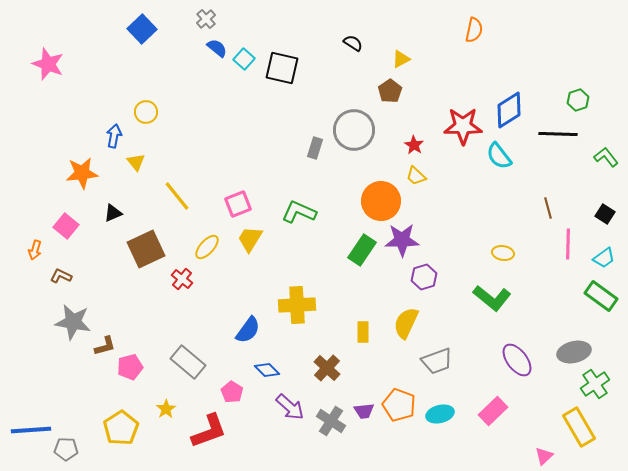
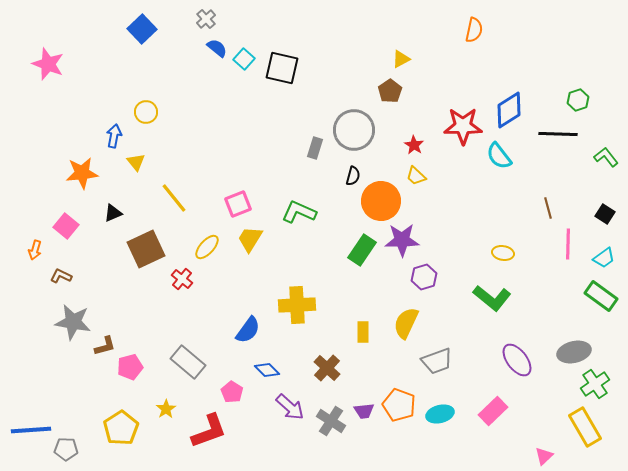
black semicircle at (353, 43): moved 133 px down; rotated 72 degrees clockwise
yellow line at (177, 196): moved 3 px left, 2 px down
yellow rectangle at (579, 427): moved 6 px right
